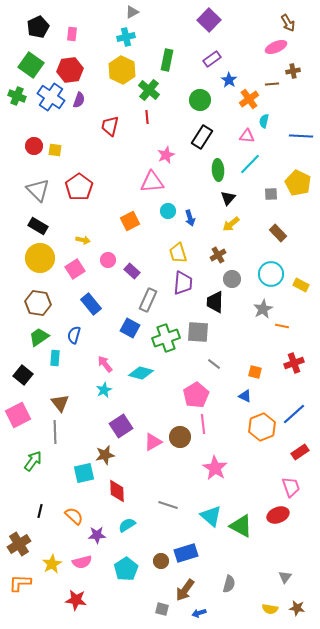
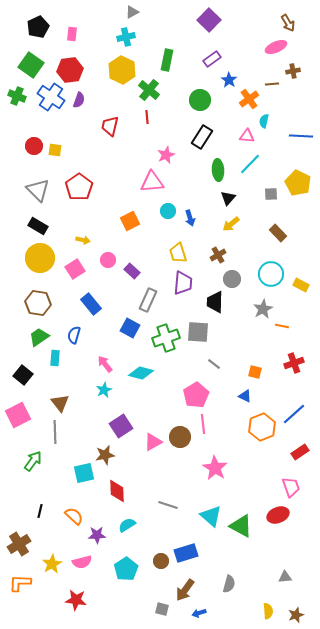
gray triangle at (285, 577): rotated 48 degrees clockwise
brown star at (297, 608): moved 1 px left, 7 px down; rotated 28 degrees counterclockwise
yellow semicircle at (270, 609): moved 2 px left, 2 px down; rotated 105 degrees counterclockwise
